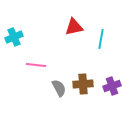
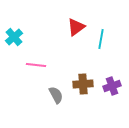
red triangle: moved 2 px right; rotated 24 degrees counterclockwise
cyan cross: rotated 18 degrees counterclockwise
gray semicircle: moved 3 px left, 7 px down
